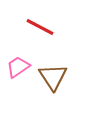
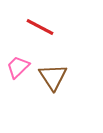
pink trapezoid: rotated 10 degrees counterclockwise
